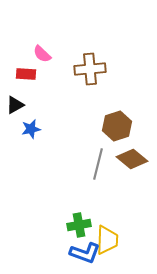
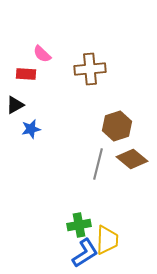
blue L-shape: rotated 52 degrees counterclockwise
